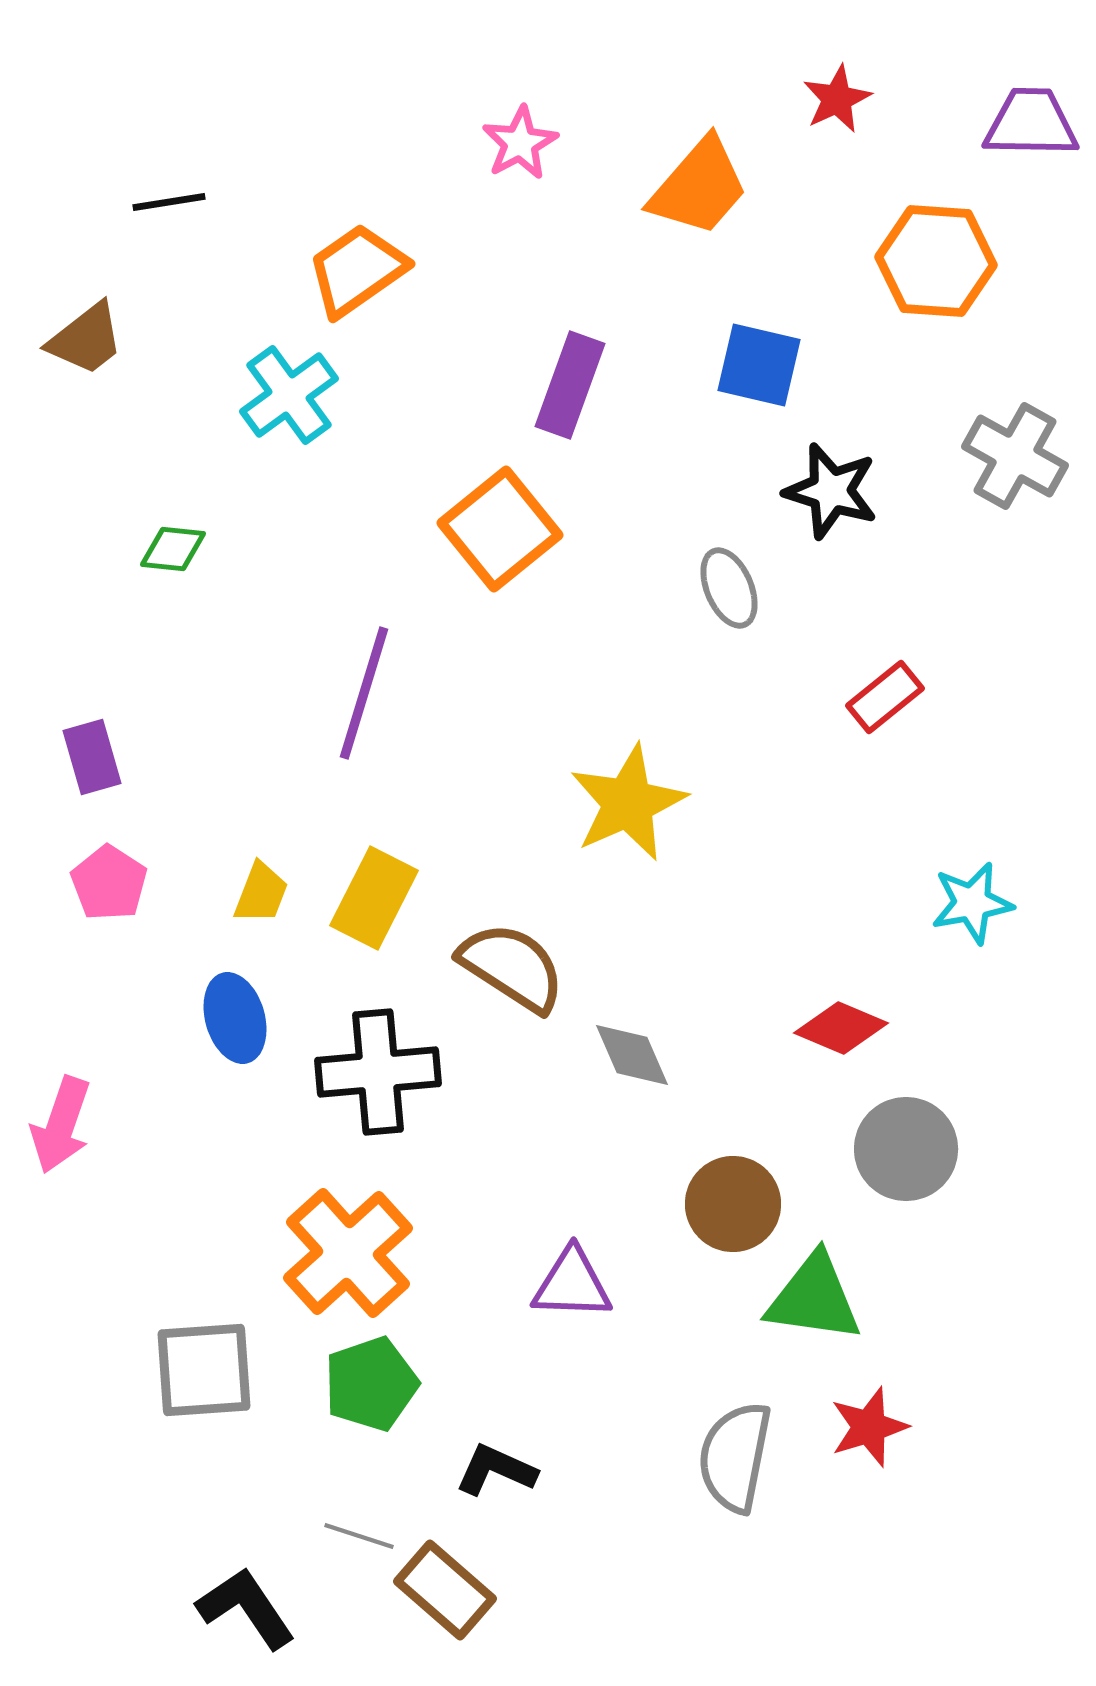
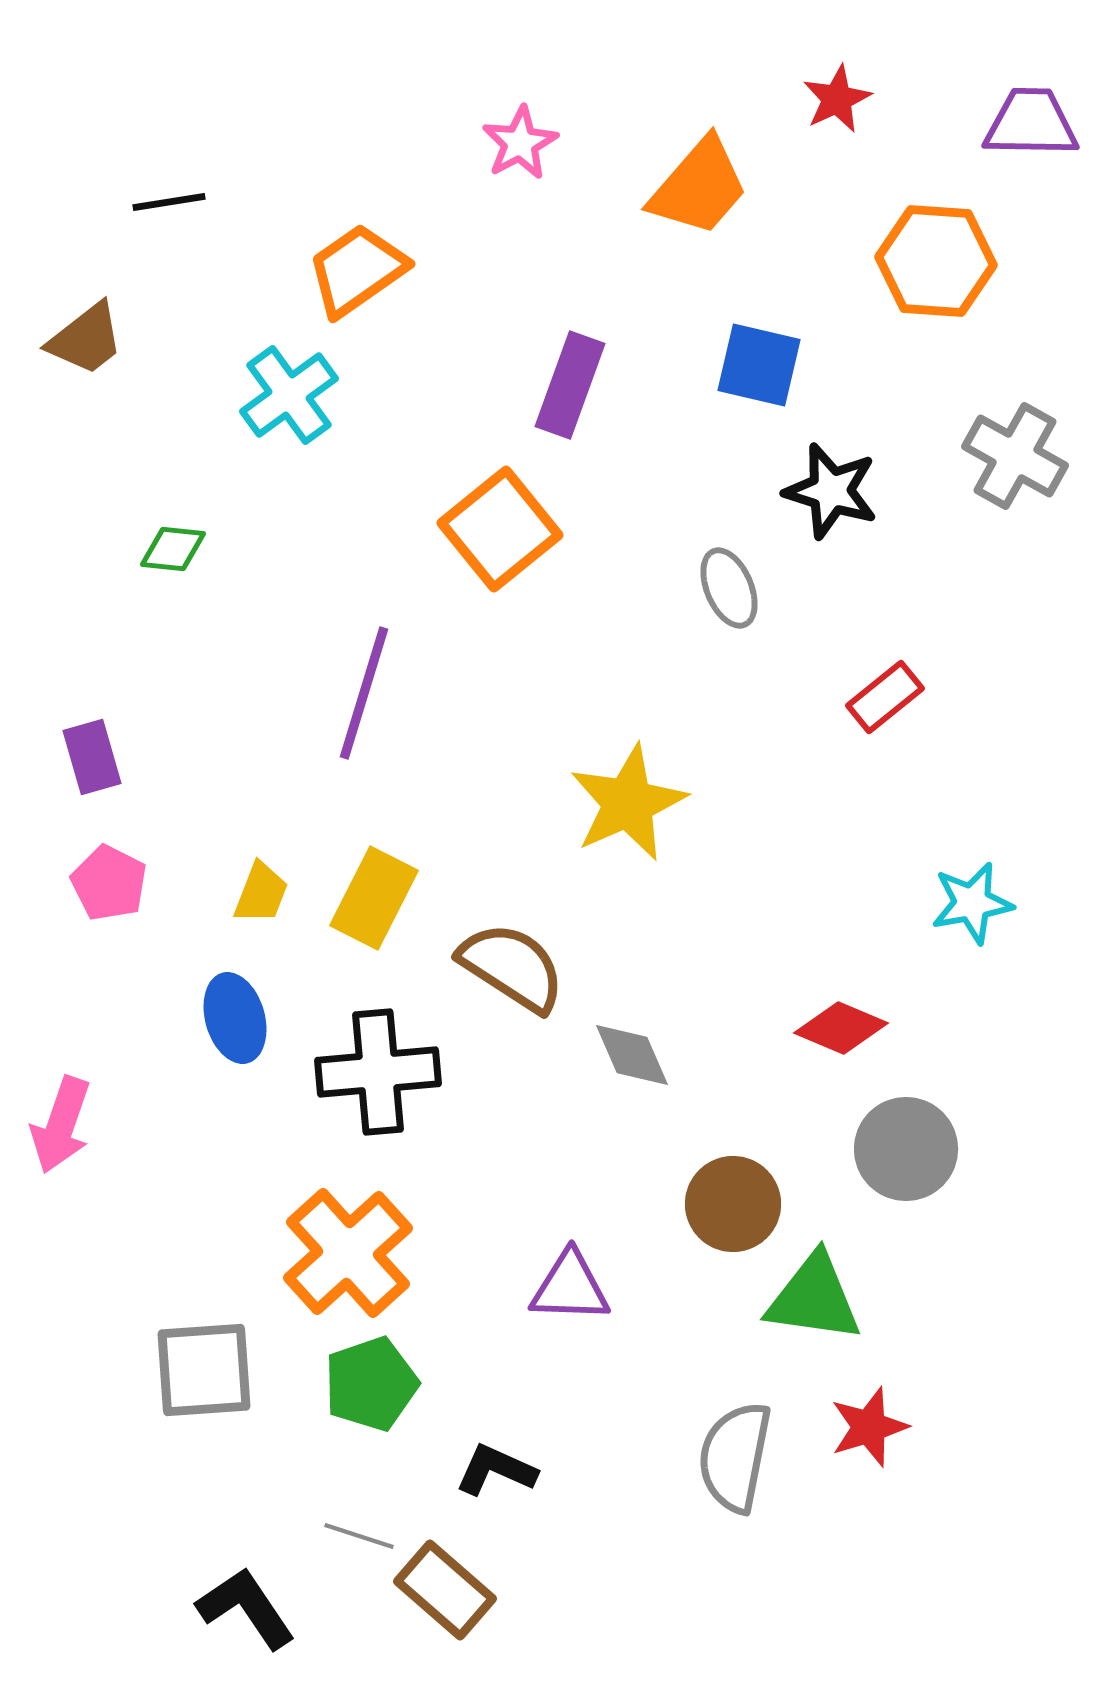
pink pentagon at (109, 883): rotated 6 degrees counterclockwise
purple triangle at (572, 1284): moved 2 px left, 3 px down
